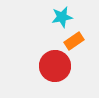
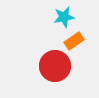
cyan star: moved 2 px right
